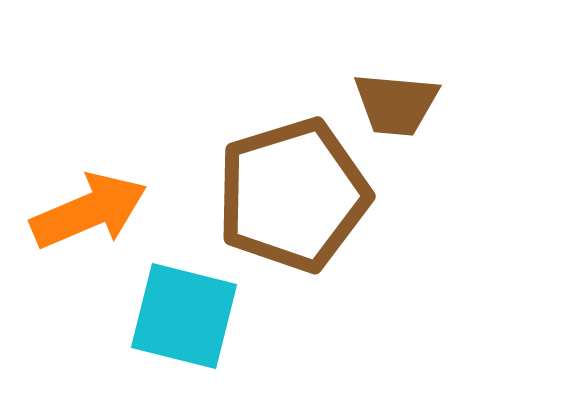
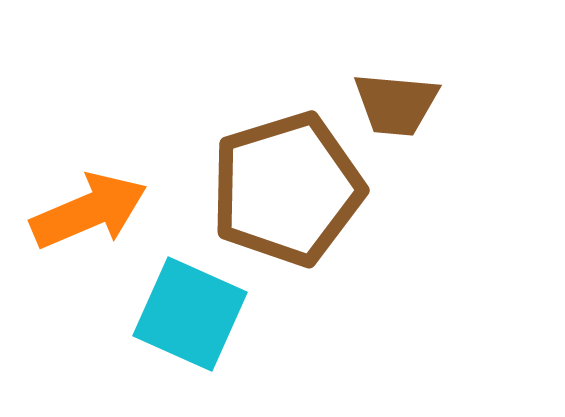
brown pentagon: moved 6 px left, 6 px up
cyan square: moved 6 px right, 2 px up; rotated 10 degrees clockwise
